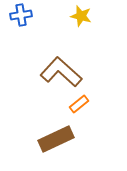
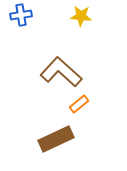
yellow star: rotated 10 degrees counterclockwise
